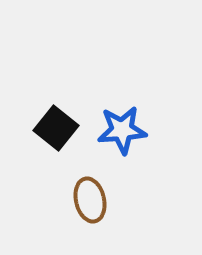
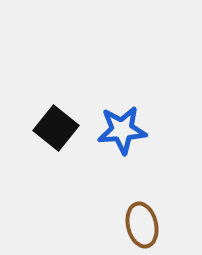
brown ellipse: moved 52 px right, 25 px down
